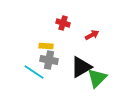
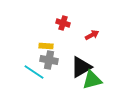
green triangle: moved 5 px left, 2 px down; rotated 30 degrees clockwise
